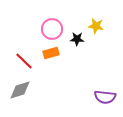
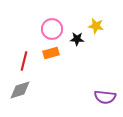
red line: rotated 60 degrees clockwise
